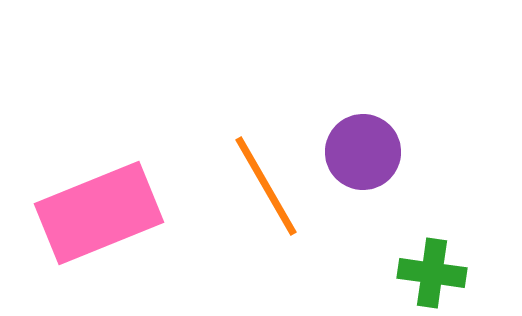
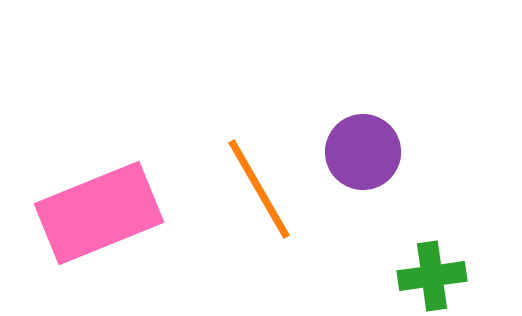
orange line: moved 7 px left, 3 px down
green cross: moved 3 px down; rotated 16 degrees counterclockwise
